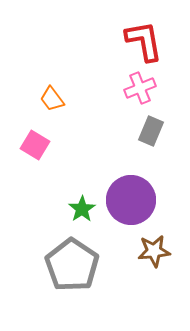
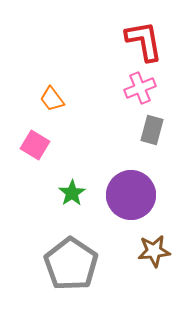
gray rectangle: moved 1 px right, 1 px up; rotated 8 degrees counterclockwise
purple circle: moved 5 px up
green star: moved 10 px left, 16 px up
gray pentagon: moved 1 px left, 1 px up
